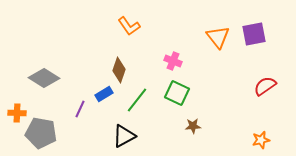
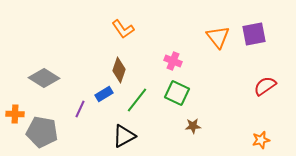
orange L-shape: moved 6 px left, 3 px down
orange cross: moved 2 px left, 1 px down
gray pentagon: moved 1 px right, 1 px up
